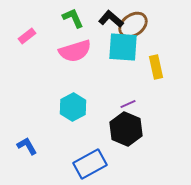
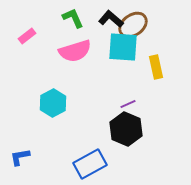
cyan hexagon: moved 20 px left, 4 px up
blue L-shape: moved 7 px left, 11 px down; rotated 70 degrees counterclockwise
